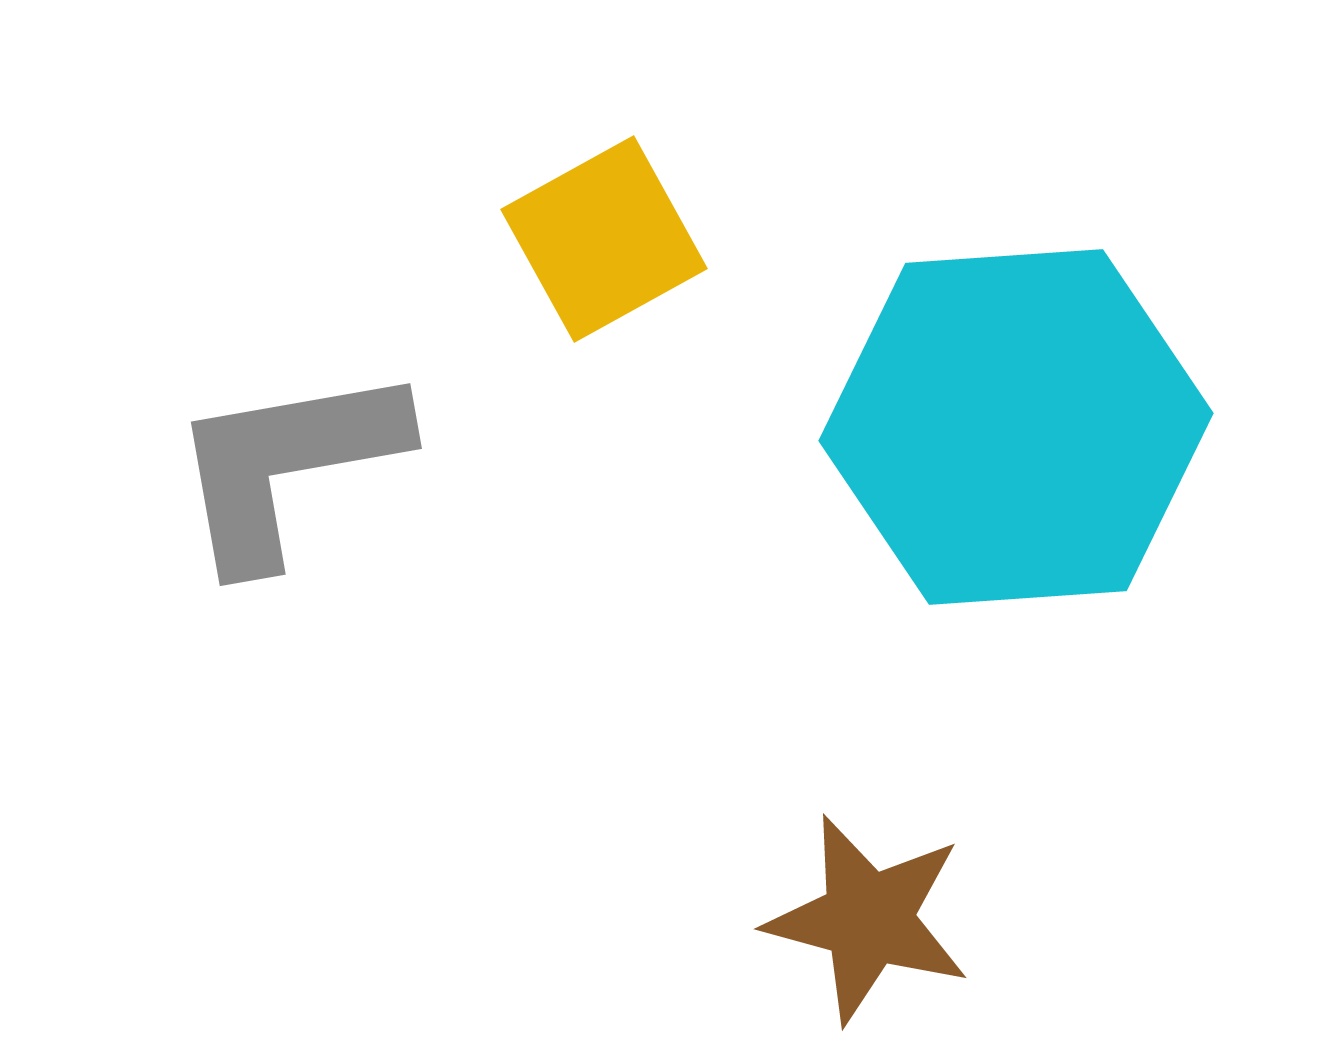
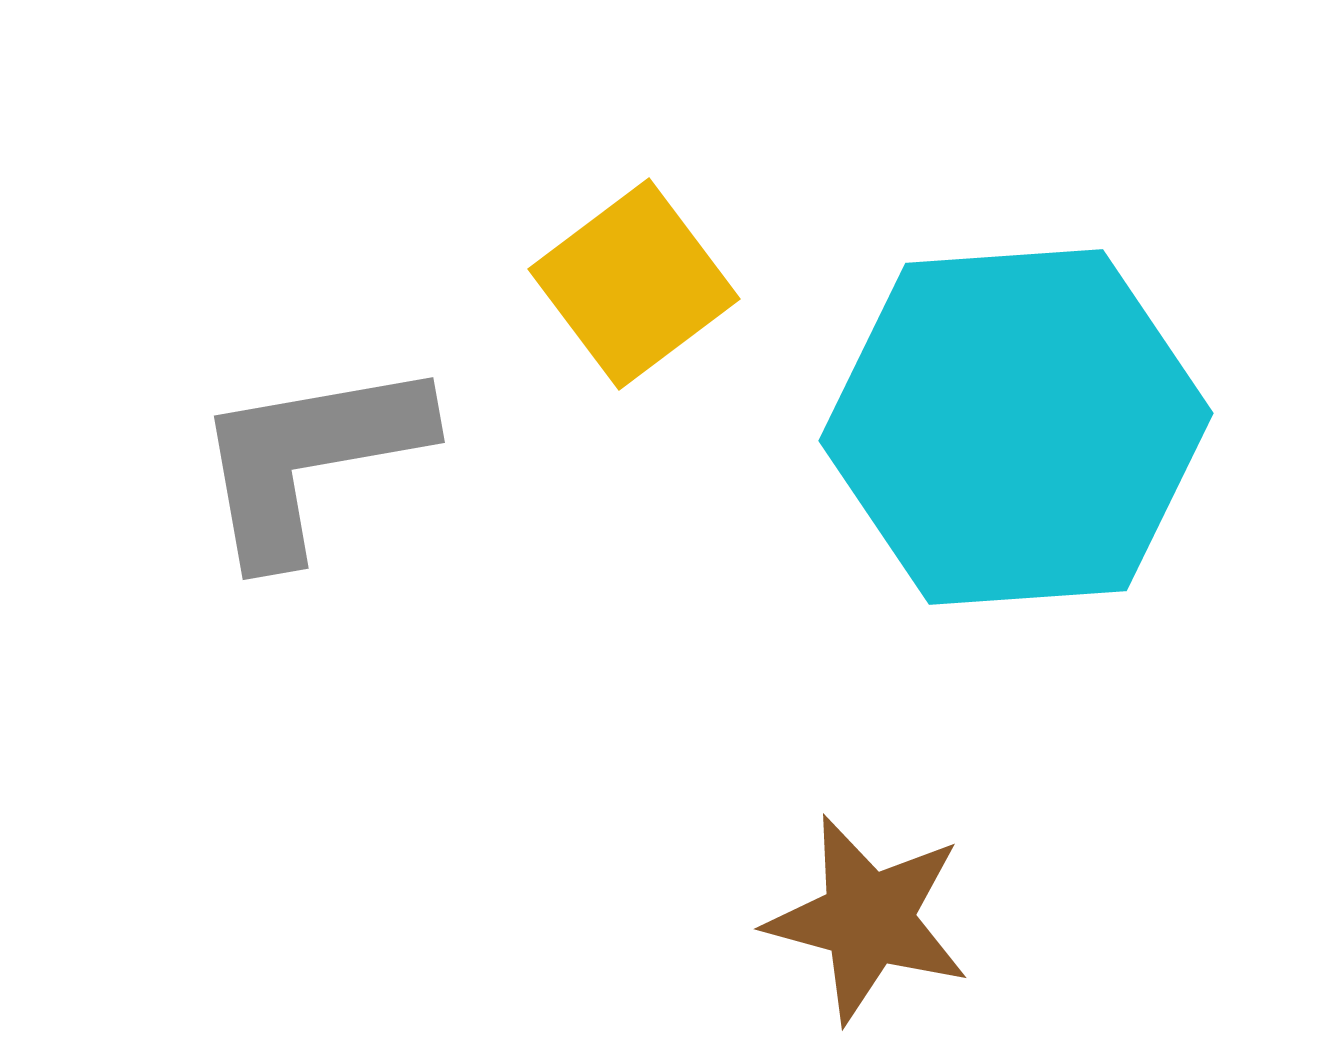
yellow square: moved 30 px right, 45 px down; rotated 8 degrees counterclockwise
gray L-shape: moved 23 px right, 6 px up
